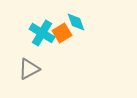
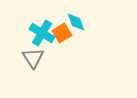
gray triangle: moved 4 px right, 11 px up; rotated 35 degrees counterclockwise
